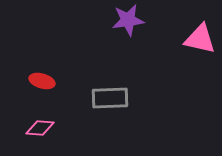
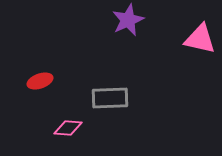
purple star: rotated 16 degrees counterclockwise
red ellipse: moved 2 px left; rotated 35 degrees counterclockwise
pink diamond: moved 28 px right
